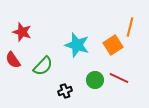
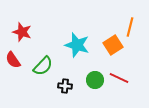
black cross: moved 5 px up; rotated 24 degrees clockwise
